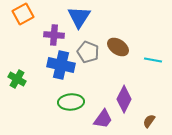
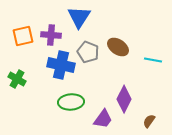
orange square: moved 22 px down; rotated 15 degrees clockwise
purple cross: moved 3 px left
